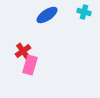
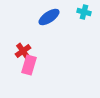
blue ellipse: moved 2 px right, 2 px down
pink rectangle: moved 1 px left
